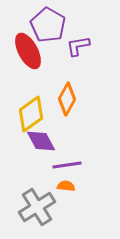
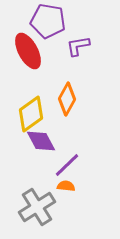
purple pentagon: moved 4 px up; rotated 20 degrees counterclockwise
purple line: rotated 36 degrees counterclockwise
